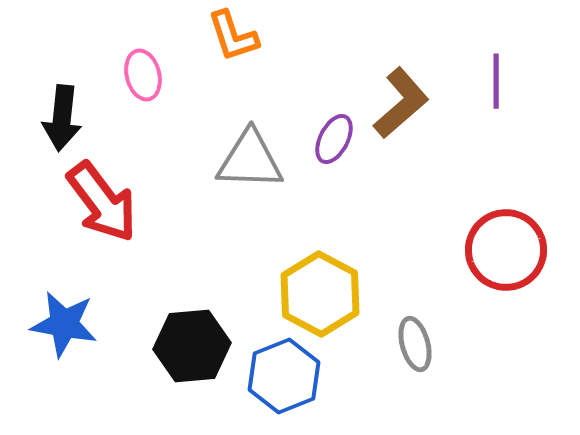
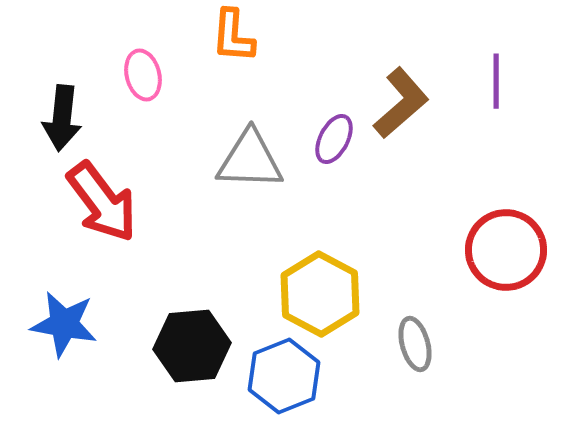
orange L-shape: rotated 22 degrees clockwise
